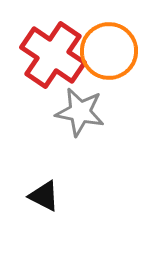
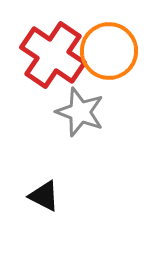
gray star: rotated 9 degrees clockwise
